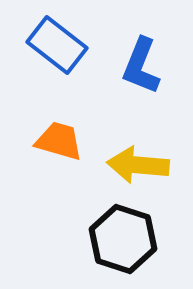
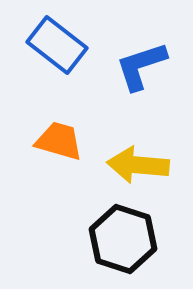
blue L-shape: rotated 50 degrees clockwise
